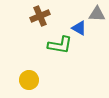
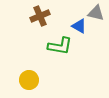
gray triangle: moved 1 px left, 1 px up; rotated 12 degrees clockwise
blue triangle: moved 2 px up
green L-shape: moved 1 px down
